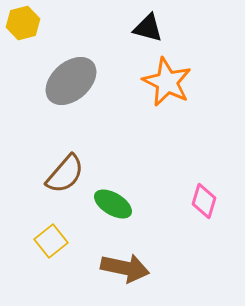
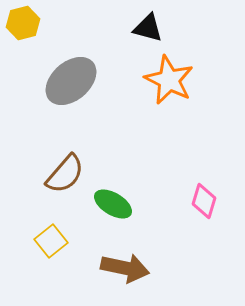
orange star: moved 2 px right, 2 px up
